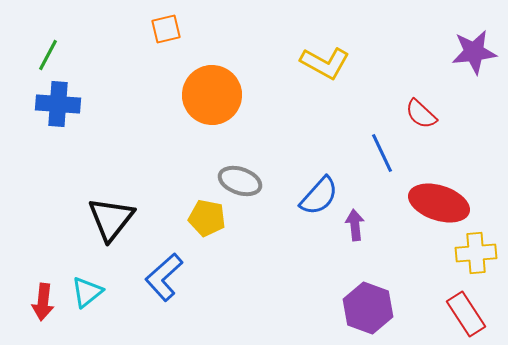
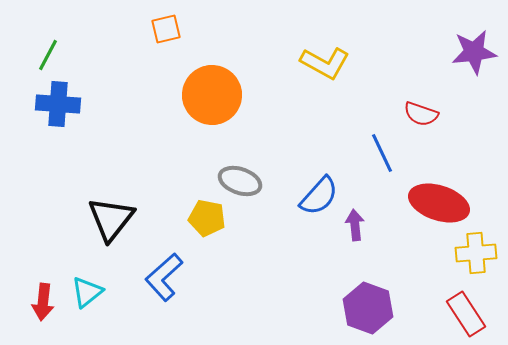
red semicircle: rotated 24 degrees counterclockwise
